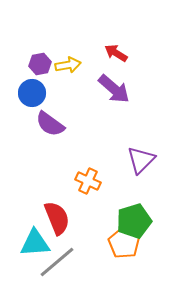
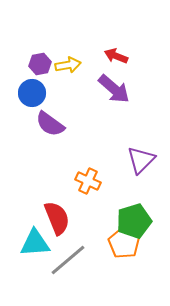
red arrow: moved 3 px down; rotated 10 degrees counterclockwise
gray line: moved 11 px right, 2 px up
